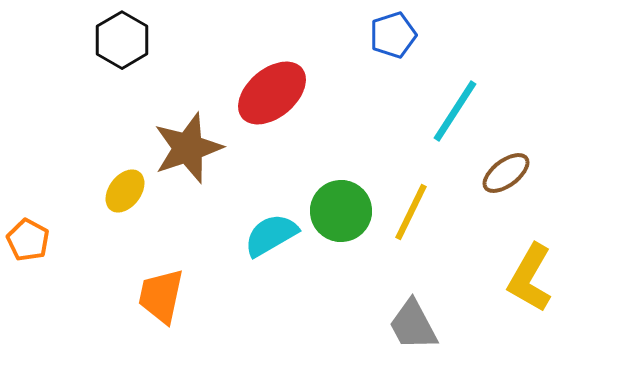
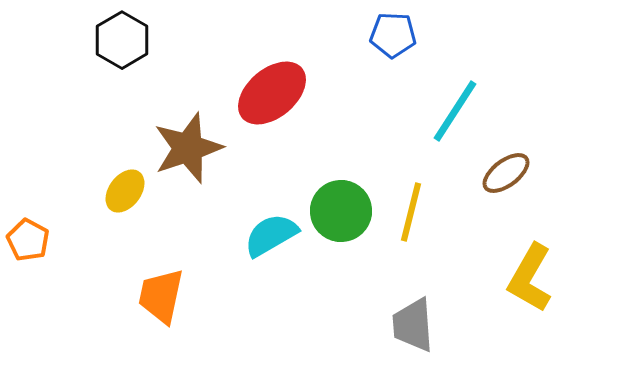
blue pentagon: rotated 21 degrees clockwise
yellow line: rotated 12 degrees counterclockwise
gray trapezoid: rotated 24 degrees clockwise
